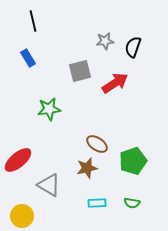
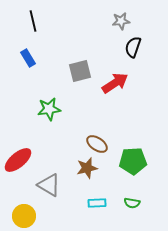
gray star: moved 16 px right, 20 px up
green pentagon: rotated 16 degrees clockwise
yellow circle: moved 2 px right
